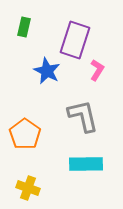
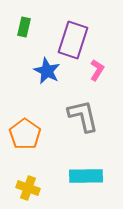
purple rectangle: moved 2 px left
cyan rectangle: moved 12 px down
